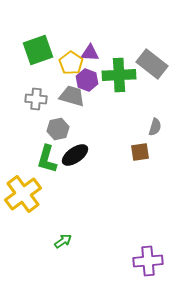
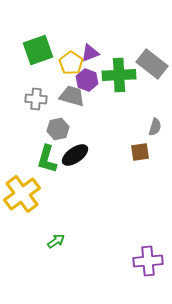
purple triangle: rotated 24 degrees counterclockwise
yellow cross: moved 1 px left
green arrow: moved 7 px left
